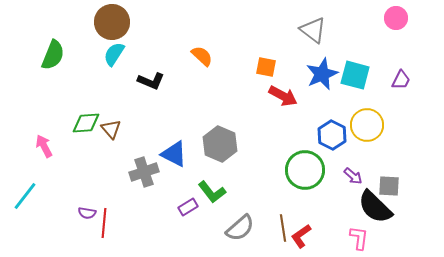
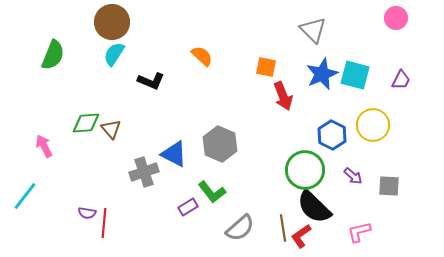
gray triangle: rotated 8 degrees clockwise
red arrow: rotated 40 degrees clockwise
yellow circle: moved 6 px right
black semicircle: moved 61 px left
pink L-shape: moved 6 px up; rotated 110 degrees counterclockwise
